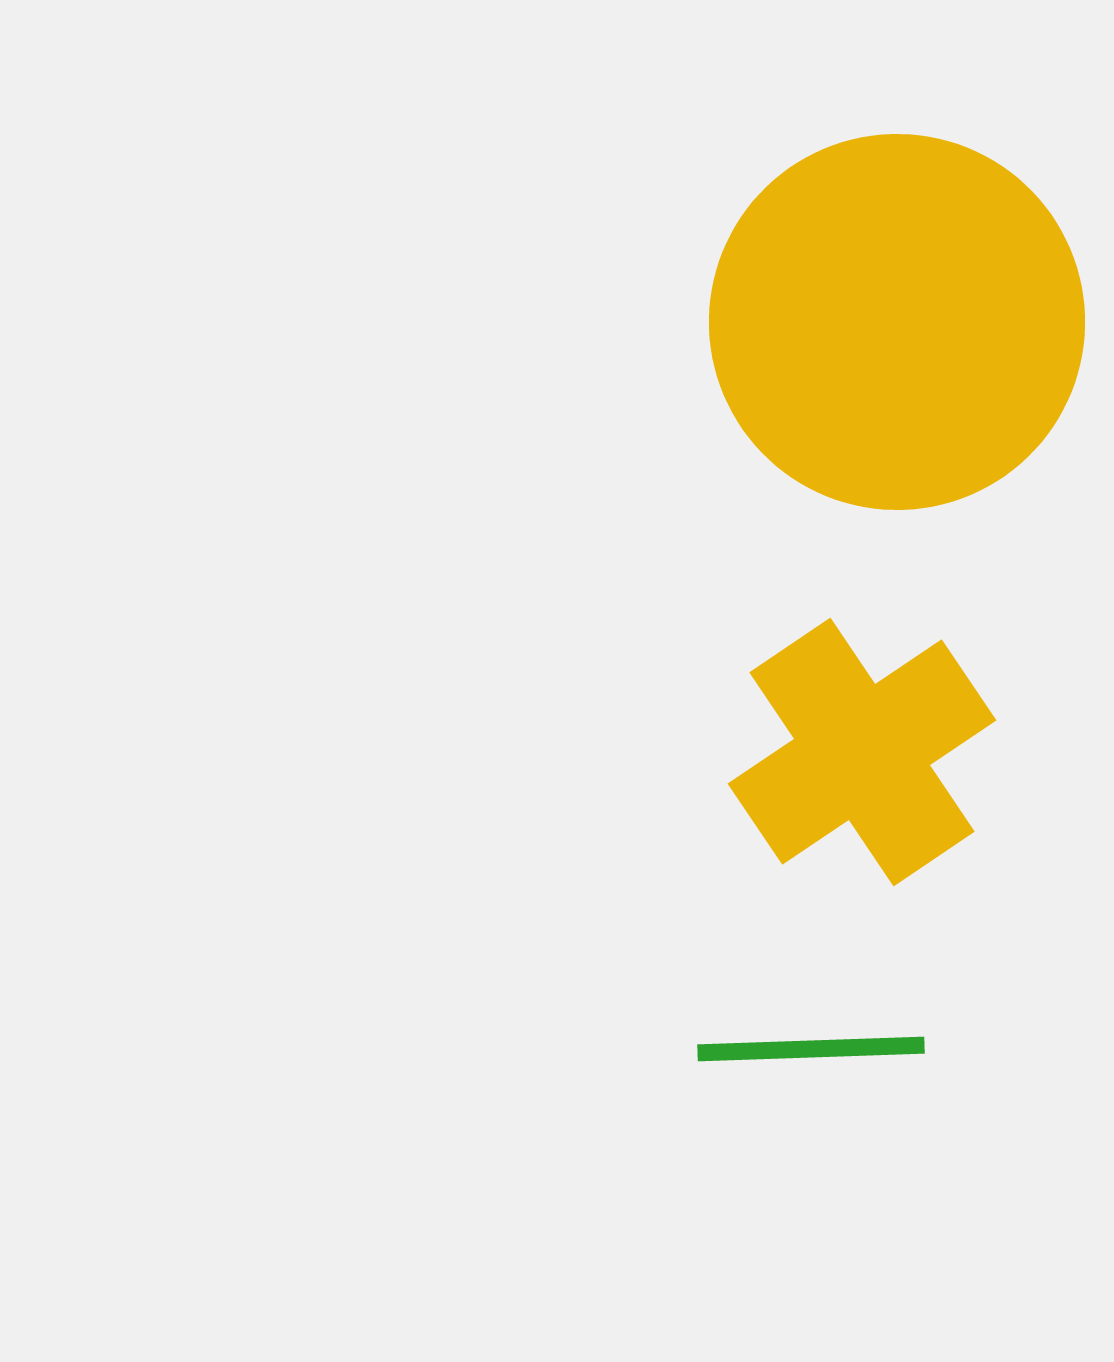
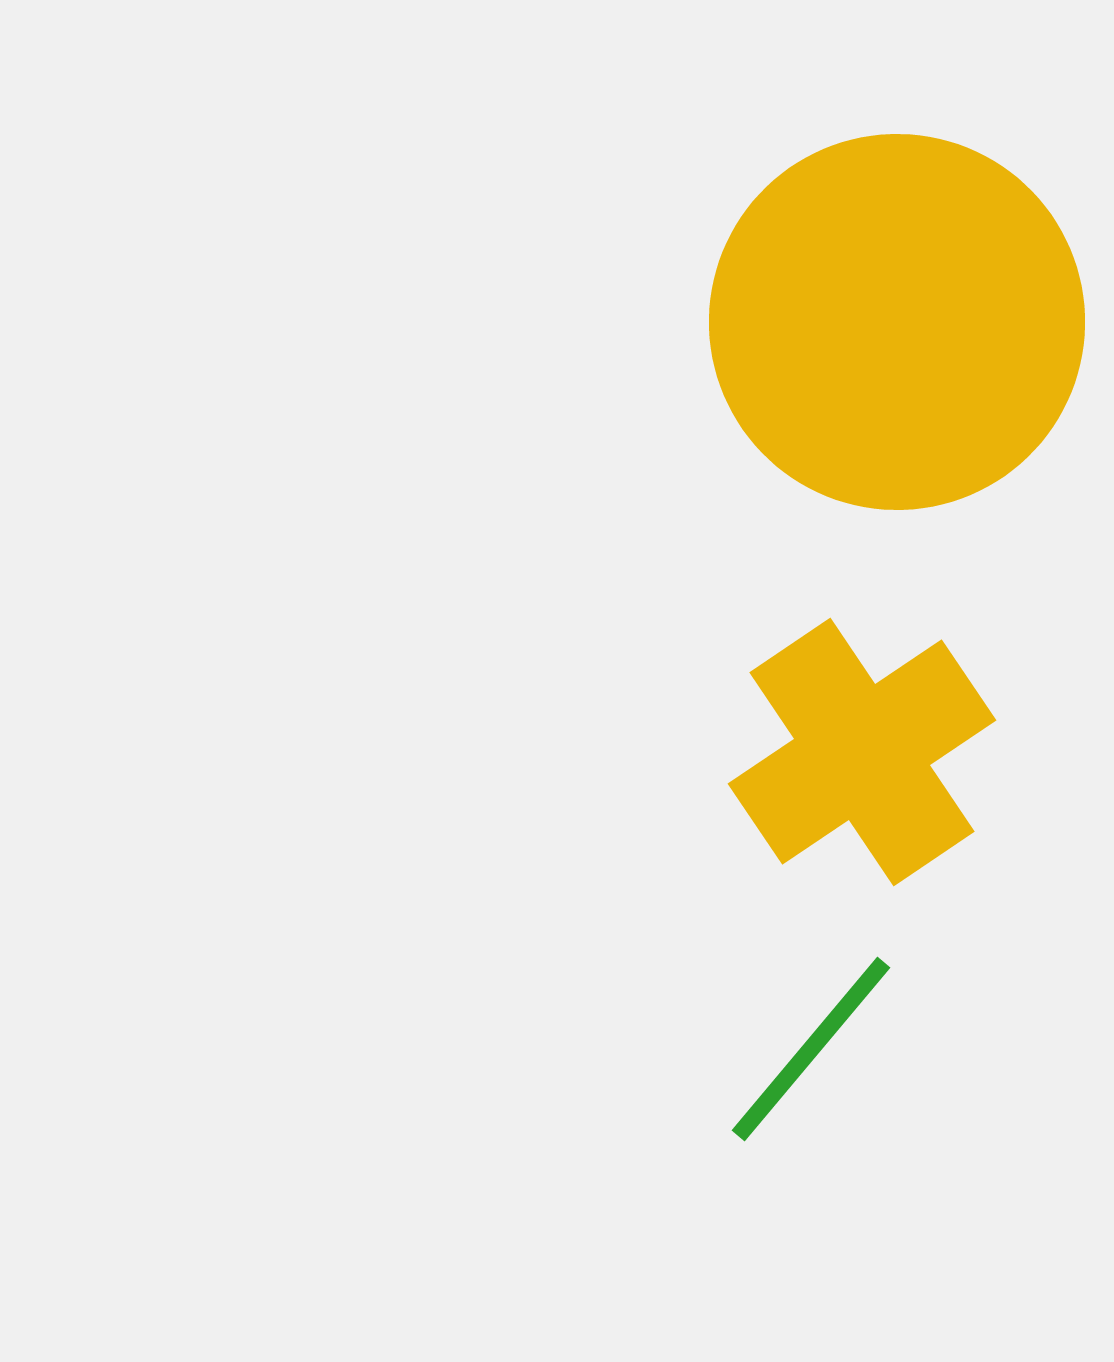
green line: rotated 48 degrees counterclockwise
